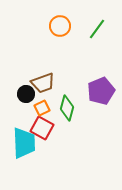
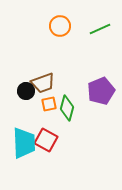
green line: moved 3 px right; rotated 30 degrees clockwise
black circle: moved 3 px up
orange square: moved 7 px right, 4 px up; rotated 14 degrees clockwise
red square: moved 4 px right, 12 px down
